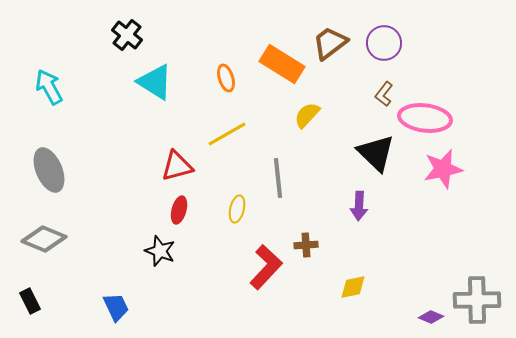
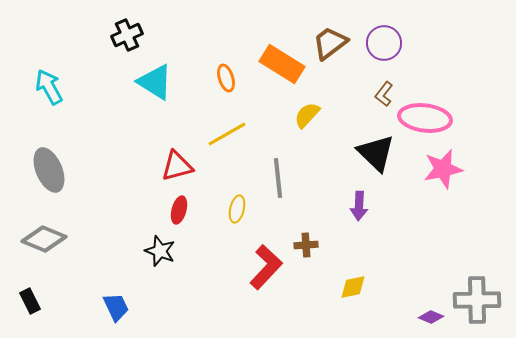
black cross: rotated 28 degrees clockwise
